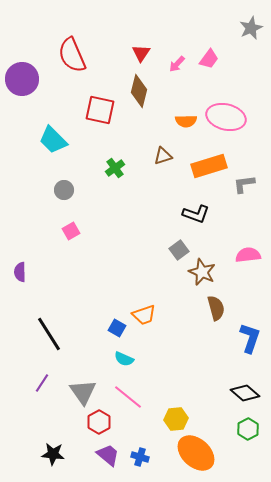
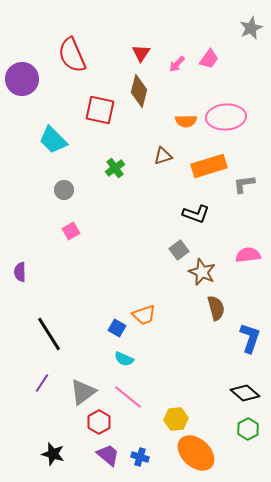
pink ellipse: rotated 18 degrees counterclockwise
gray triangle: rotated 28 degrees clockwise
black star: rotated 10 degrees clockwise
